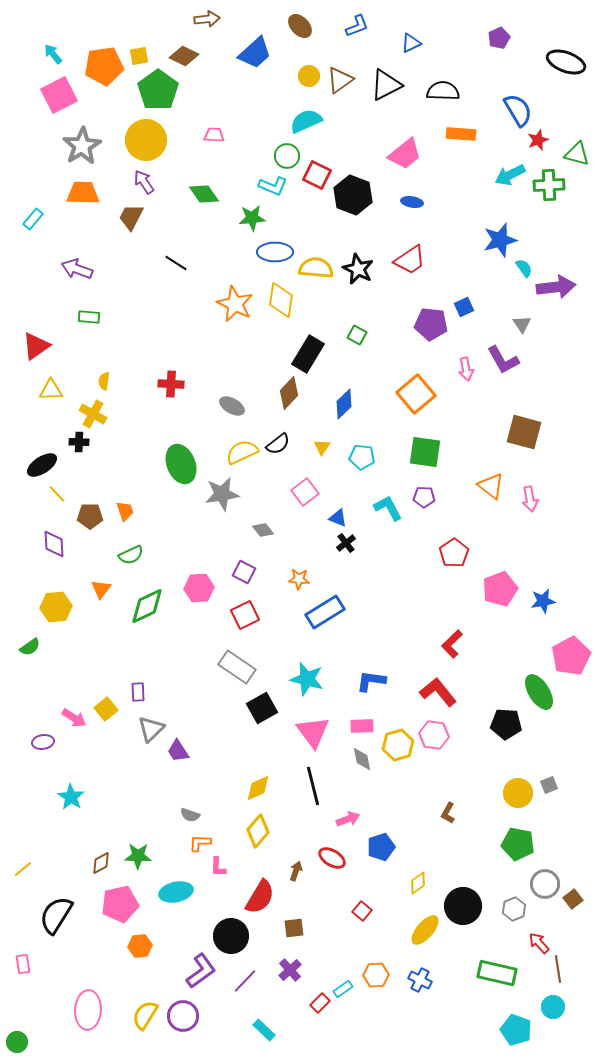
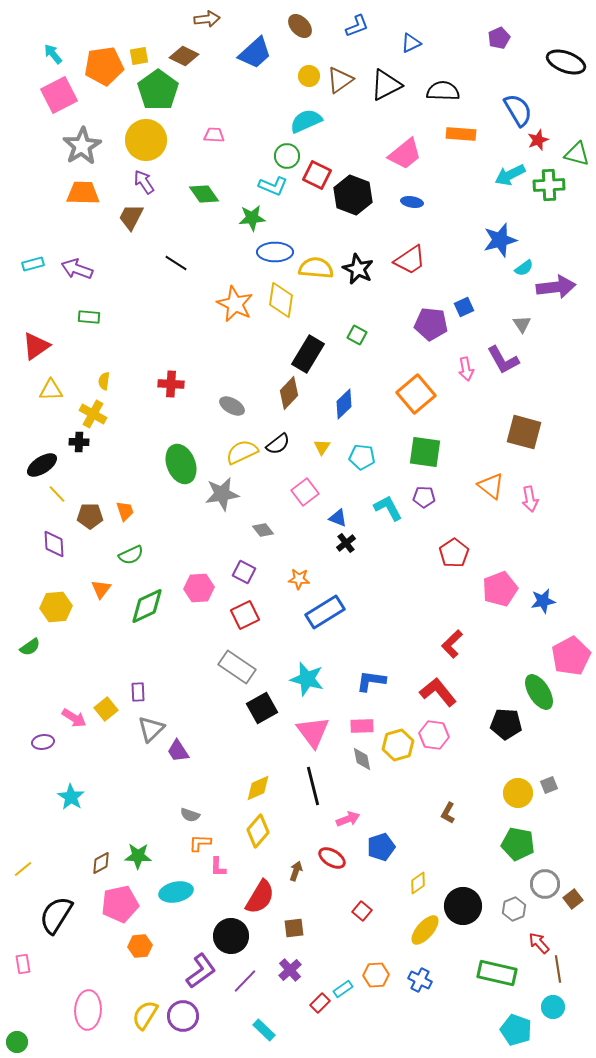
cyan rectangle at (33, 219): moved 45 px down; rotated 35 degrees clockwise
cyan semicircle at (524, 268): rotated 90 degrees clockwise
